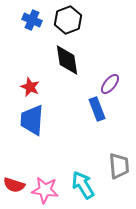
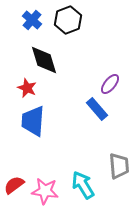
blue cross: rotated 18 degrees clockwise
black diamond: moved 23 px left; rotated 8 degrees counterclockwise
red star: moved 3 px left, 1 px down
blue rectangle: rotated 20 degrees counterclockwise
blue trapezoid: moved 1 px right, 1 px down
red semicircle: rotated 125 degrees clockwise
pink star: moved 1 px down
